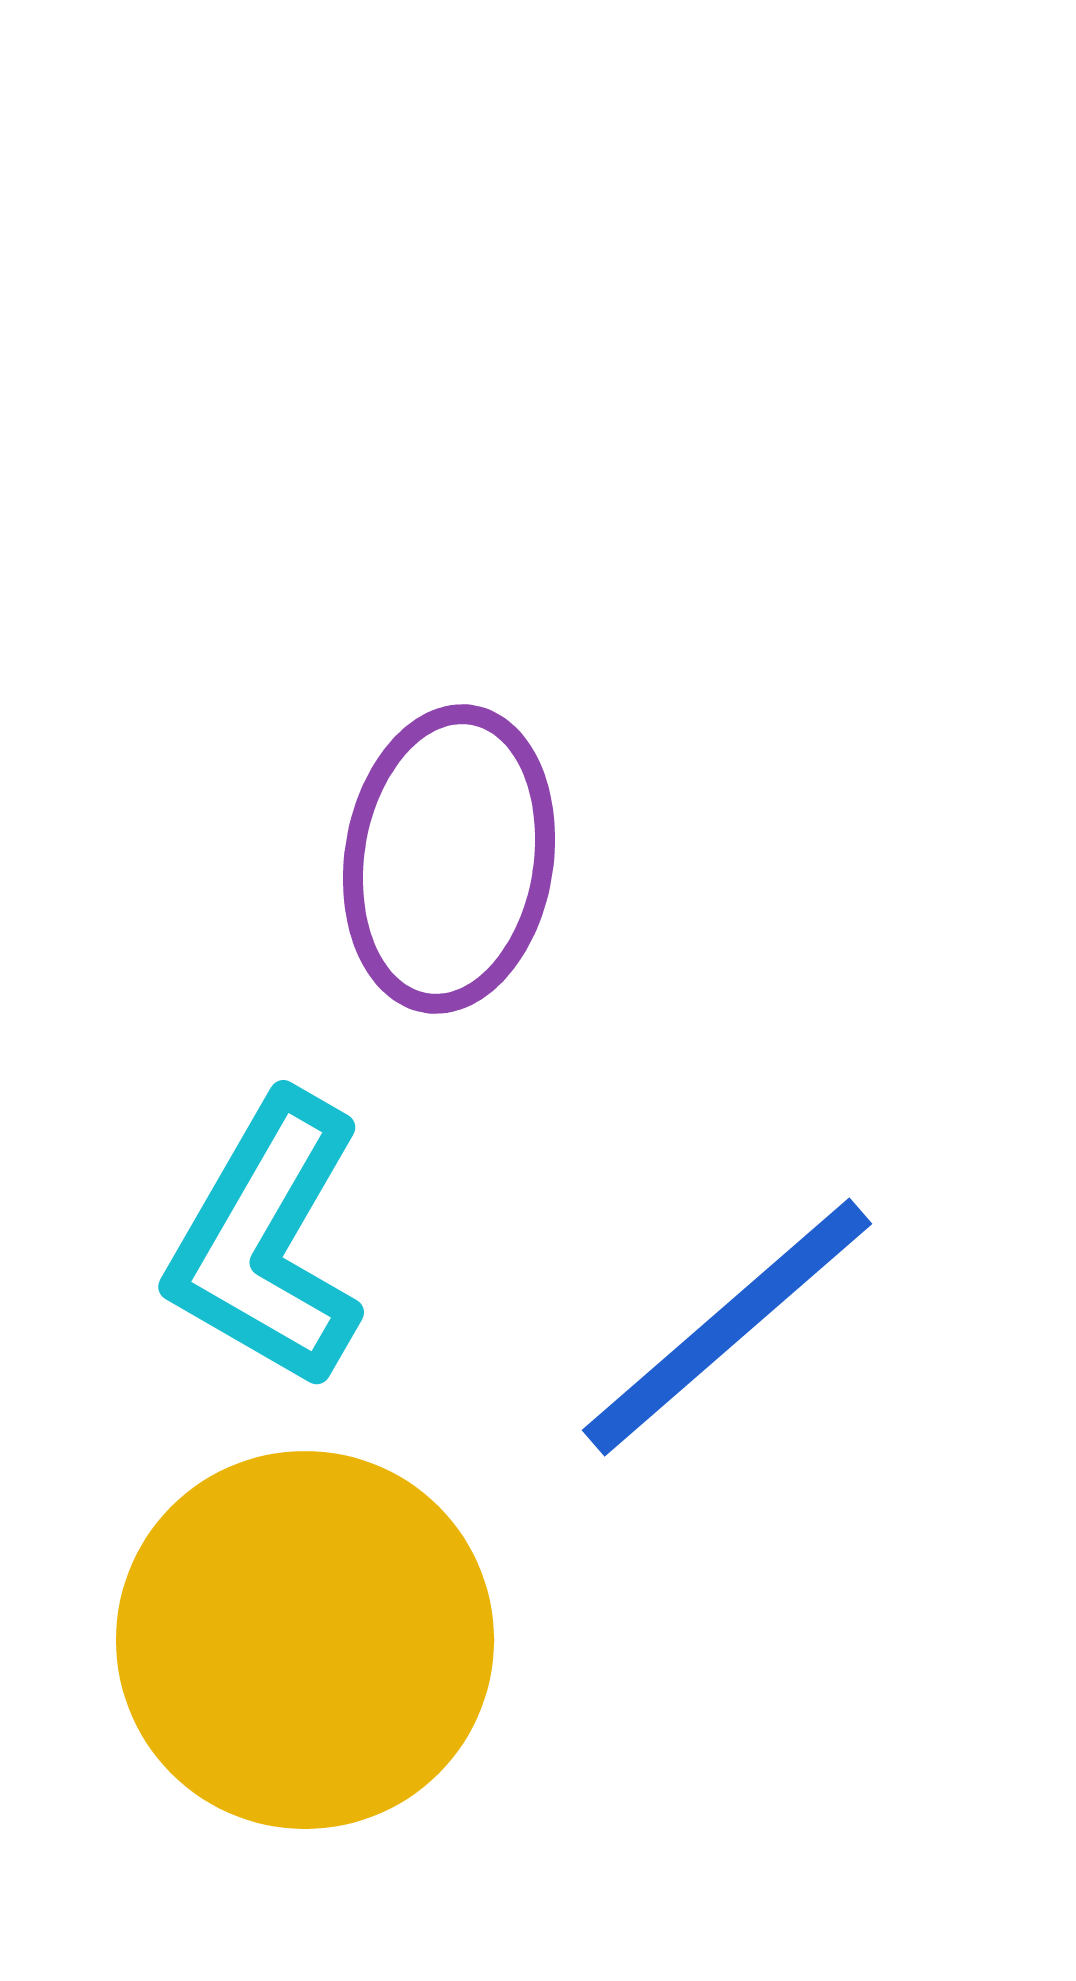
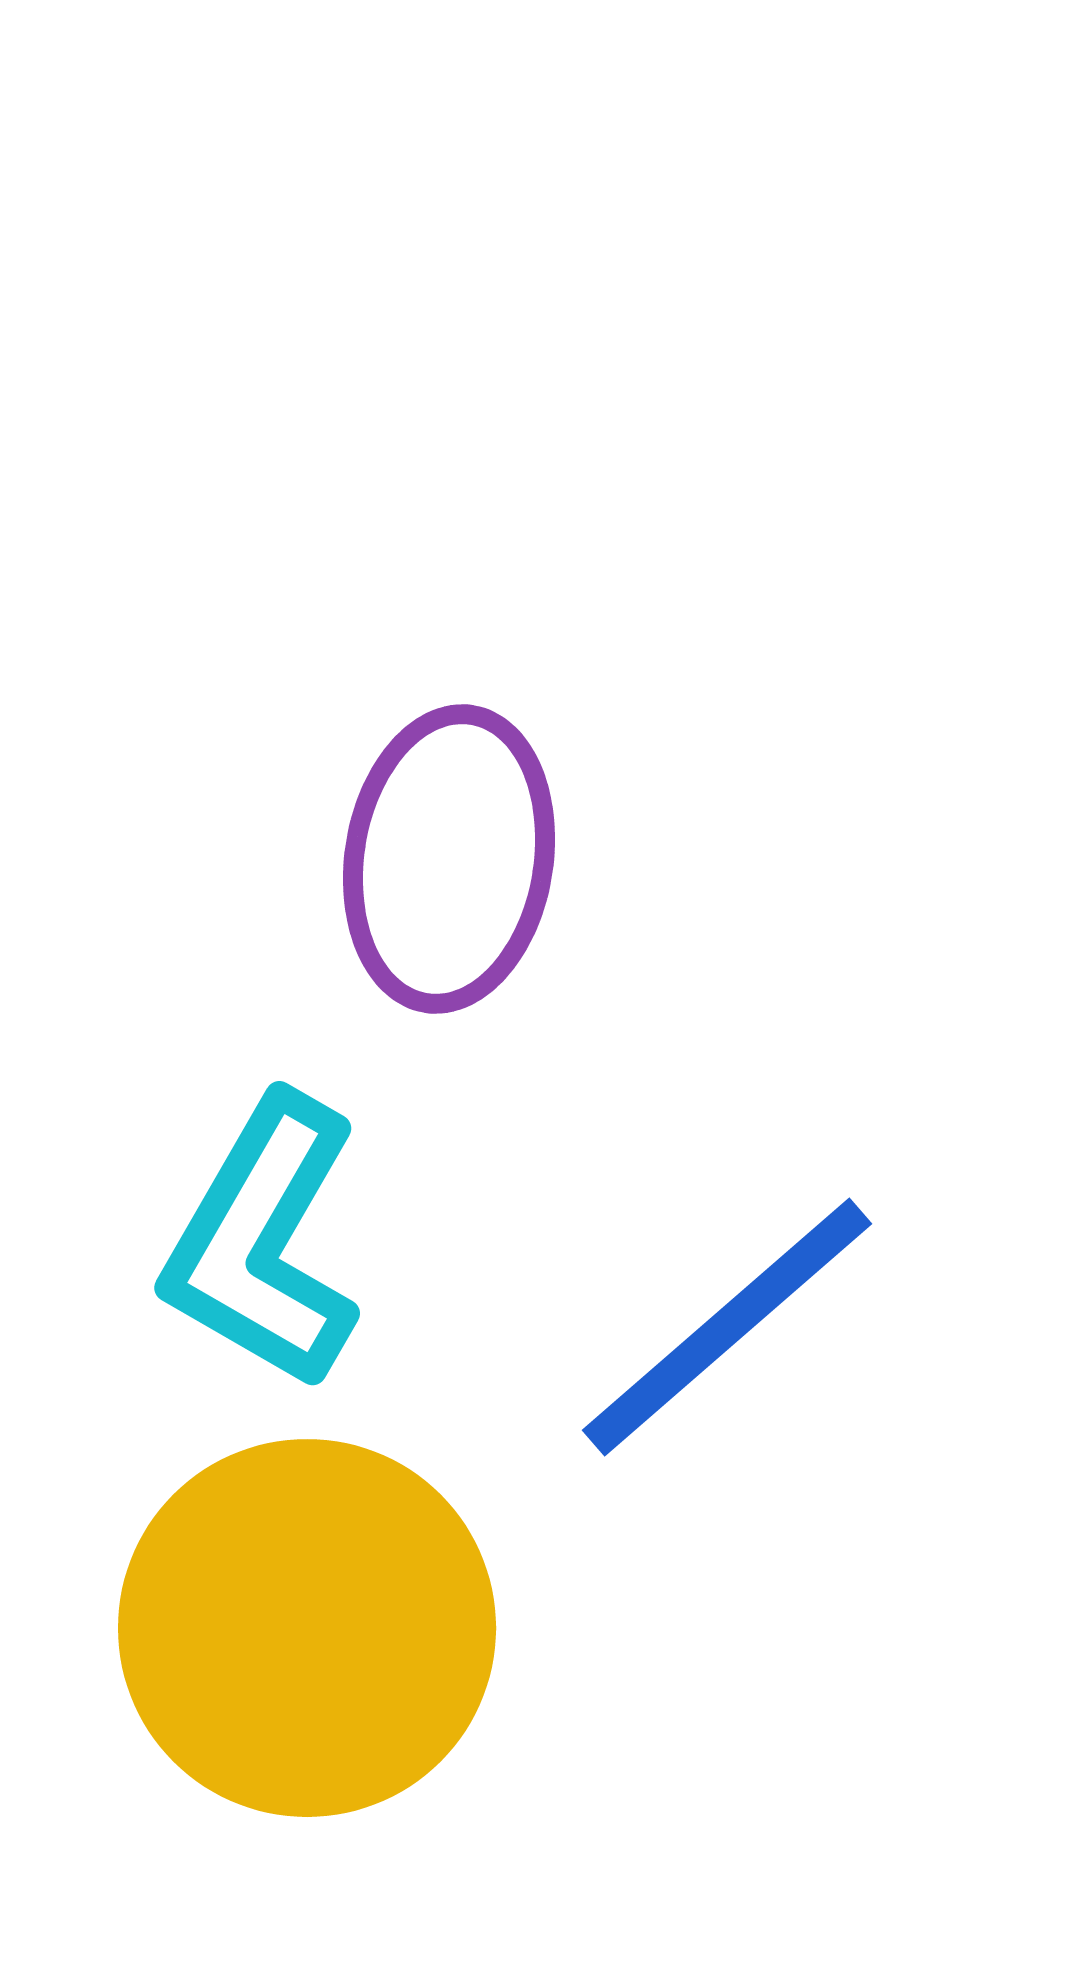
cyan L-shape: moved 4 px left, 1 px down
yellow circle: moved 2 px right, 12 px up
